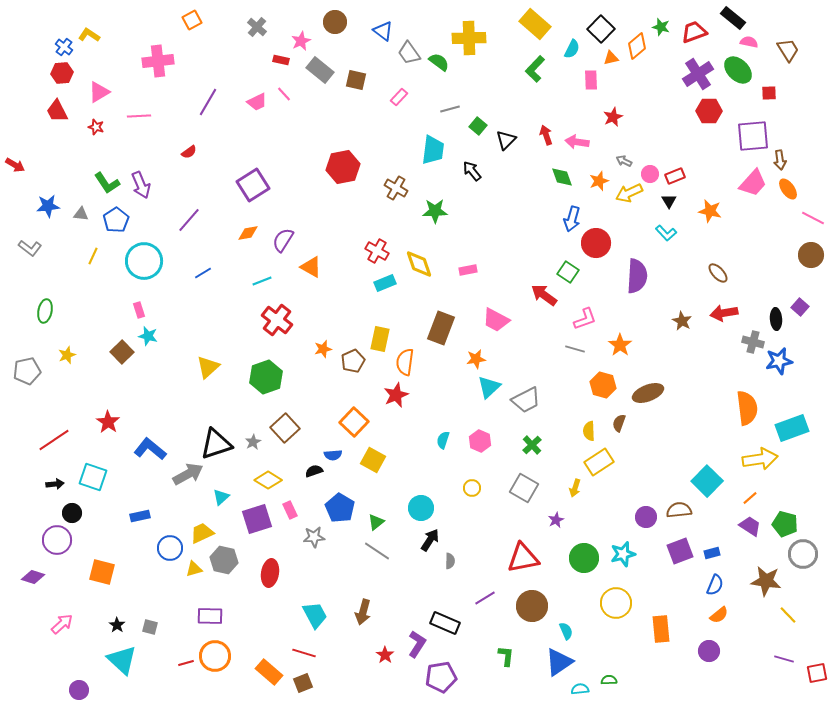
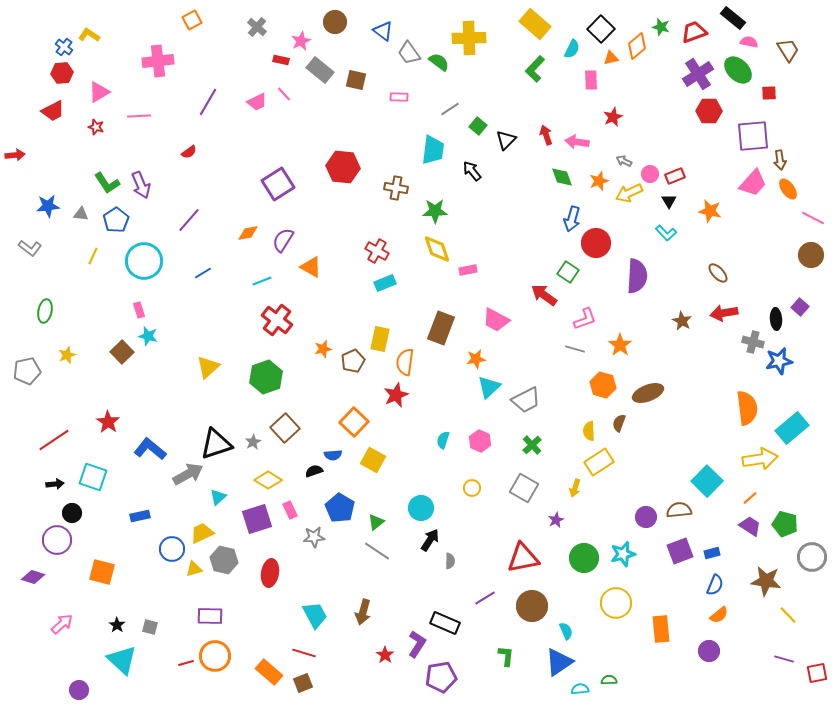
pink rectangle at (399, 97): rotated 48 degrees clockwise
gray line at (450, 109): rotated 18 degrees counterclockwise
red trapezoid at (57, 111): moved 4 px left; rotated 90 degrees counterclockwise
red arrow at (15, 165): moved 10 px up; rotated 36 degrees counterclockwise
red hexagon at (343, 167): rotated 16 degrees clockwise
purple square at (253, 185): moved 25 px right, 1 px up
brown cross at (396, 188): rotated 20 degrees counterclockwise
yellow diamond at (419, 264): moved 18 px right, 15 px up
cyan rectangle at (792, 428): rotated 20 degrees counterclockwise
cyan triangle at (221, 497): moved 3 px left
blue circle at (170, 548): moved 2 px right, 1 px down
gray circle at (803, 554): moved 9 px right, 3 px down
